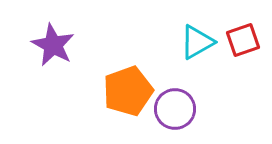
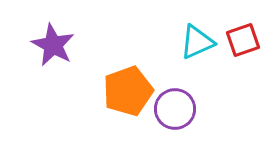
cyan triangle: rotated 6 degrees clockwise
